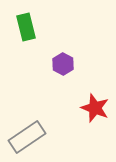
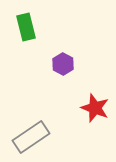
gray rectangle: moved 4 px right
